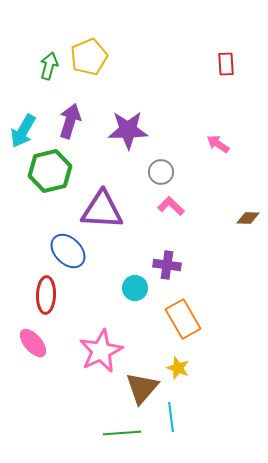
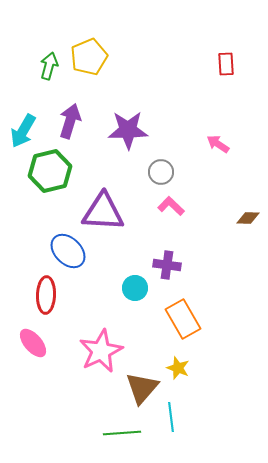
purple triangle: moved 1 px right, 2 px down
